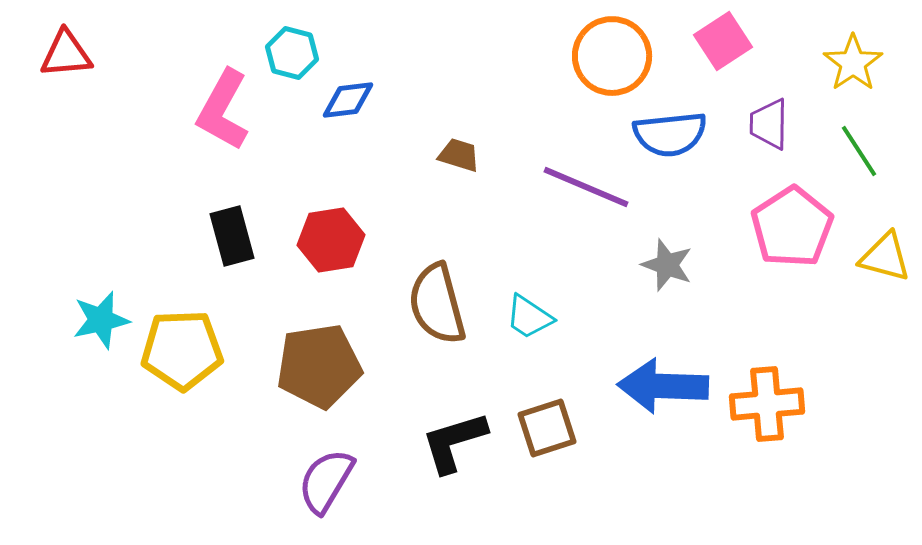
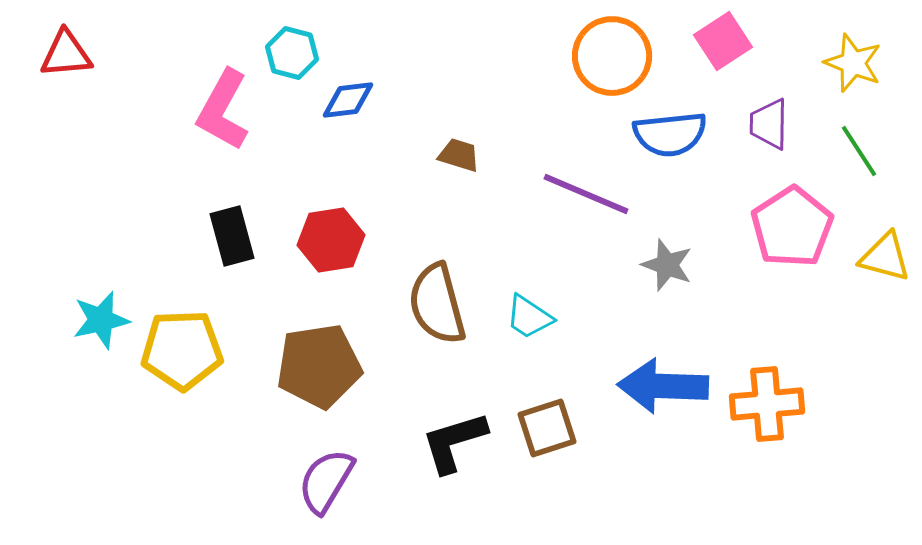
yellow star: rotated 16 degrees counterclockwise
purple line: moved 7 px down
